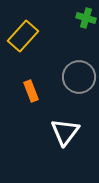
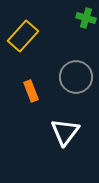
gray circle: moved 3 px left
